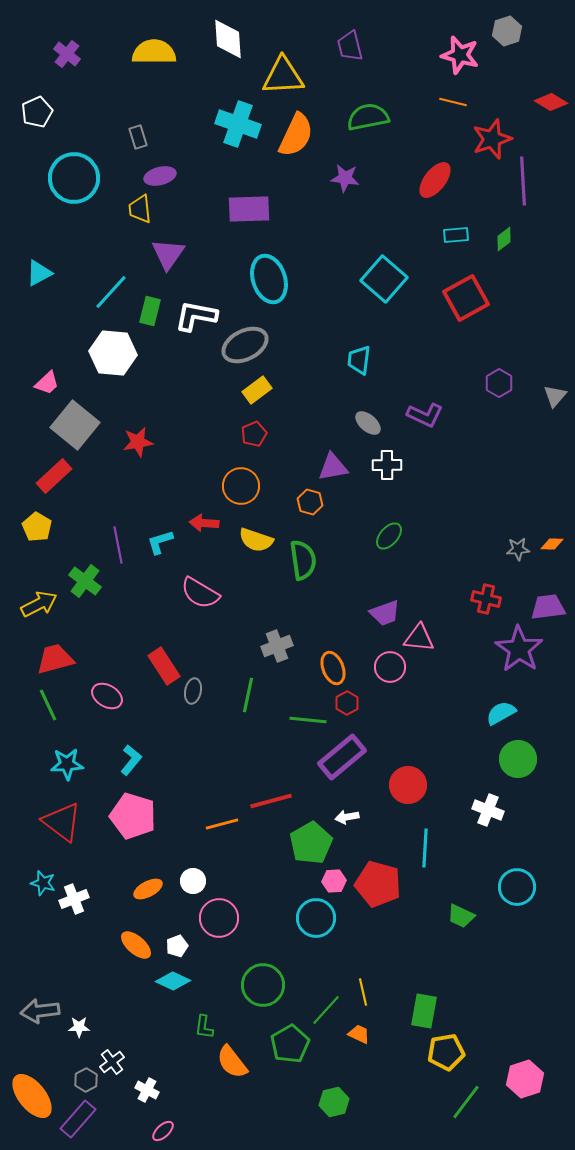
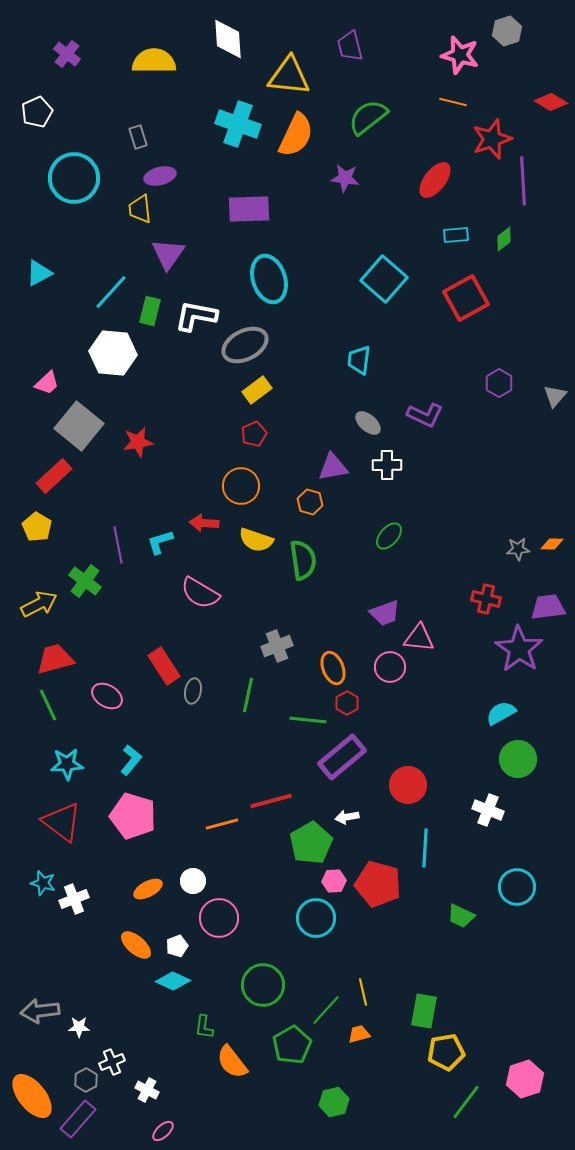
yellow semicircle at (154, 52): moved 9 px down
yellow triangle at (283, 76): moved 6 px right; rotated 9 degrees clockwise
green semicircle at (368, 117): rotated 27 degrees counterclockwise
gray square at (75, 425): moved 4 px right, 1 px down
orange trapezoid at (359, 1034): rotated 40 degrees counterclockwise
green pentagon at (290, 1044): moved 2 px right, 1 px down
white cross at (112, 1062): rotated 15 degrees clockwise
